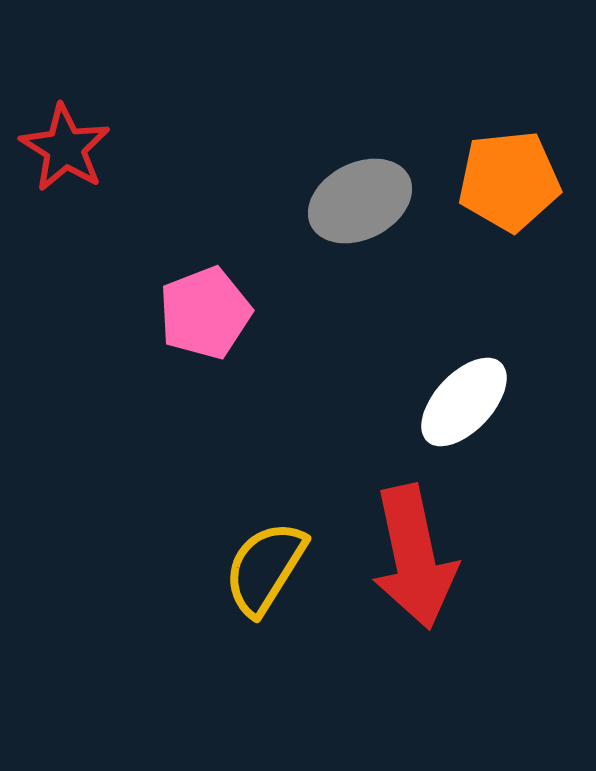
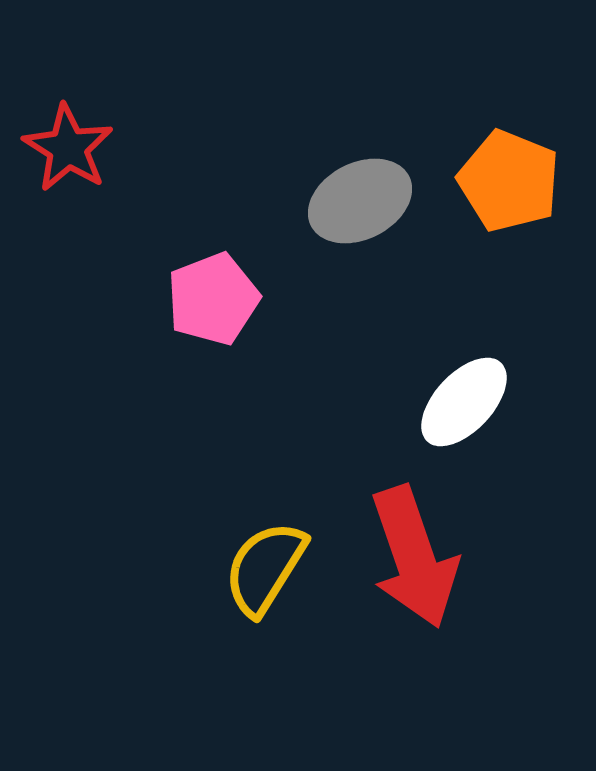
red star: moved 3 px right
orange pentagon: rotated 28 degrees clockwise
pink pentagon: moved 8 px right, 14 px up
red arrow: rotated 7 degrees counterclockwise
